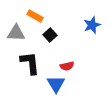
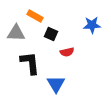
blue star: rotated 18 degrees clockwise
black square: moved 1 px right, 1 px up; rotated 24 degrees counterclockwise
red semicircle: moved 14 px up
